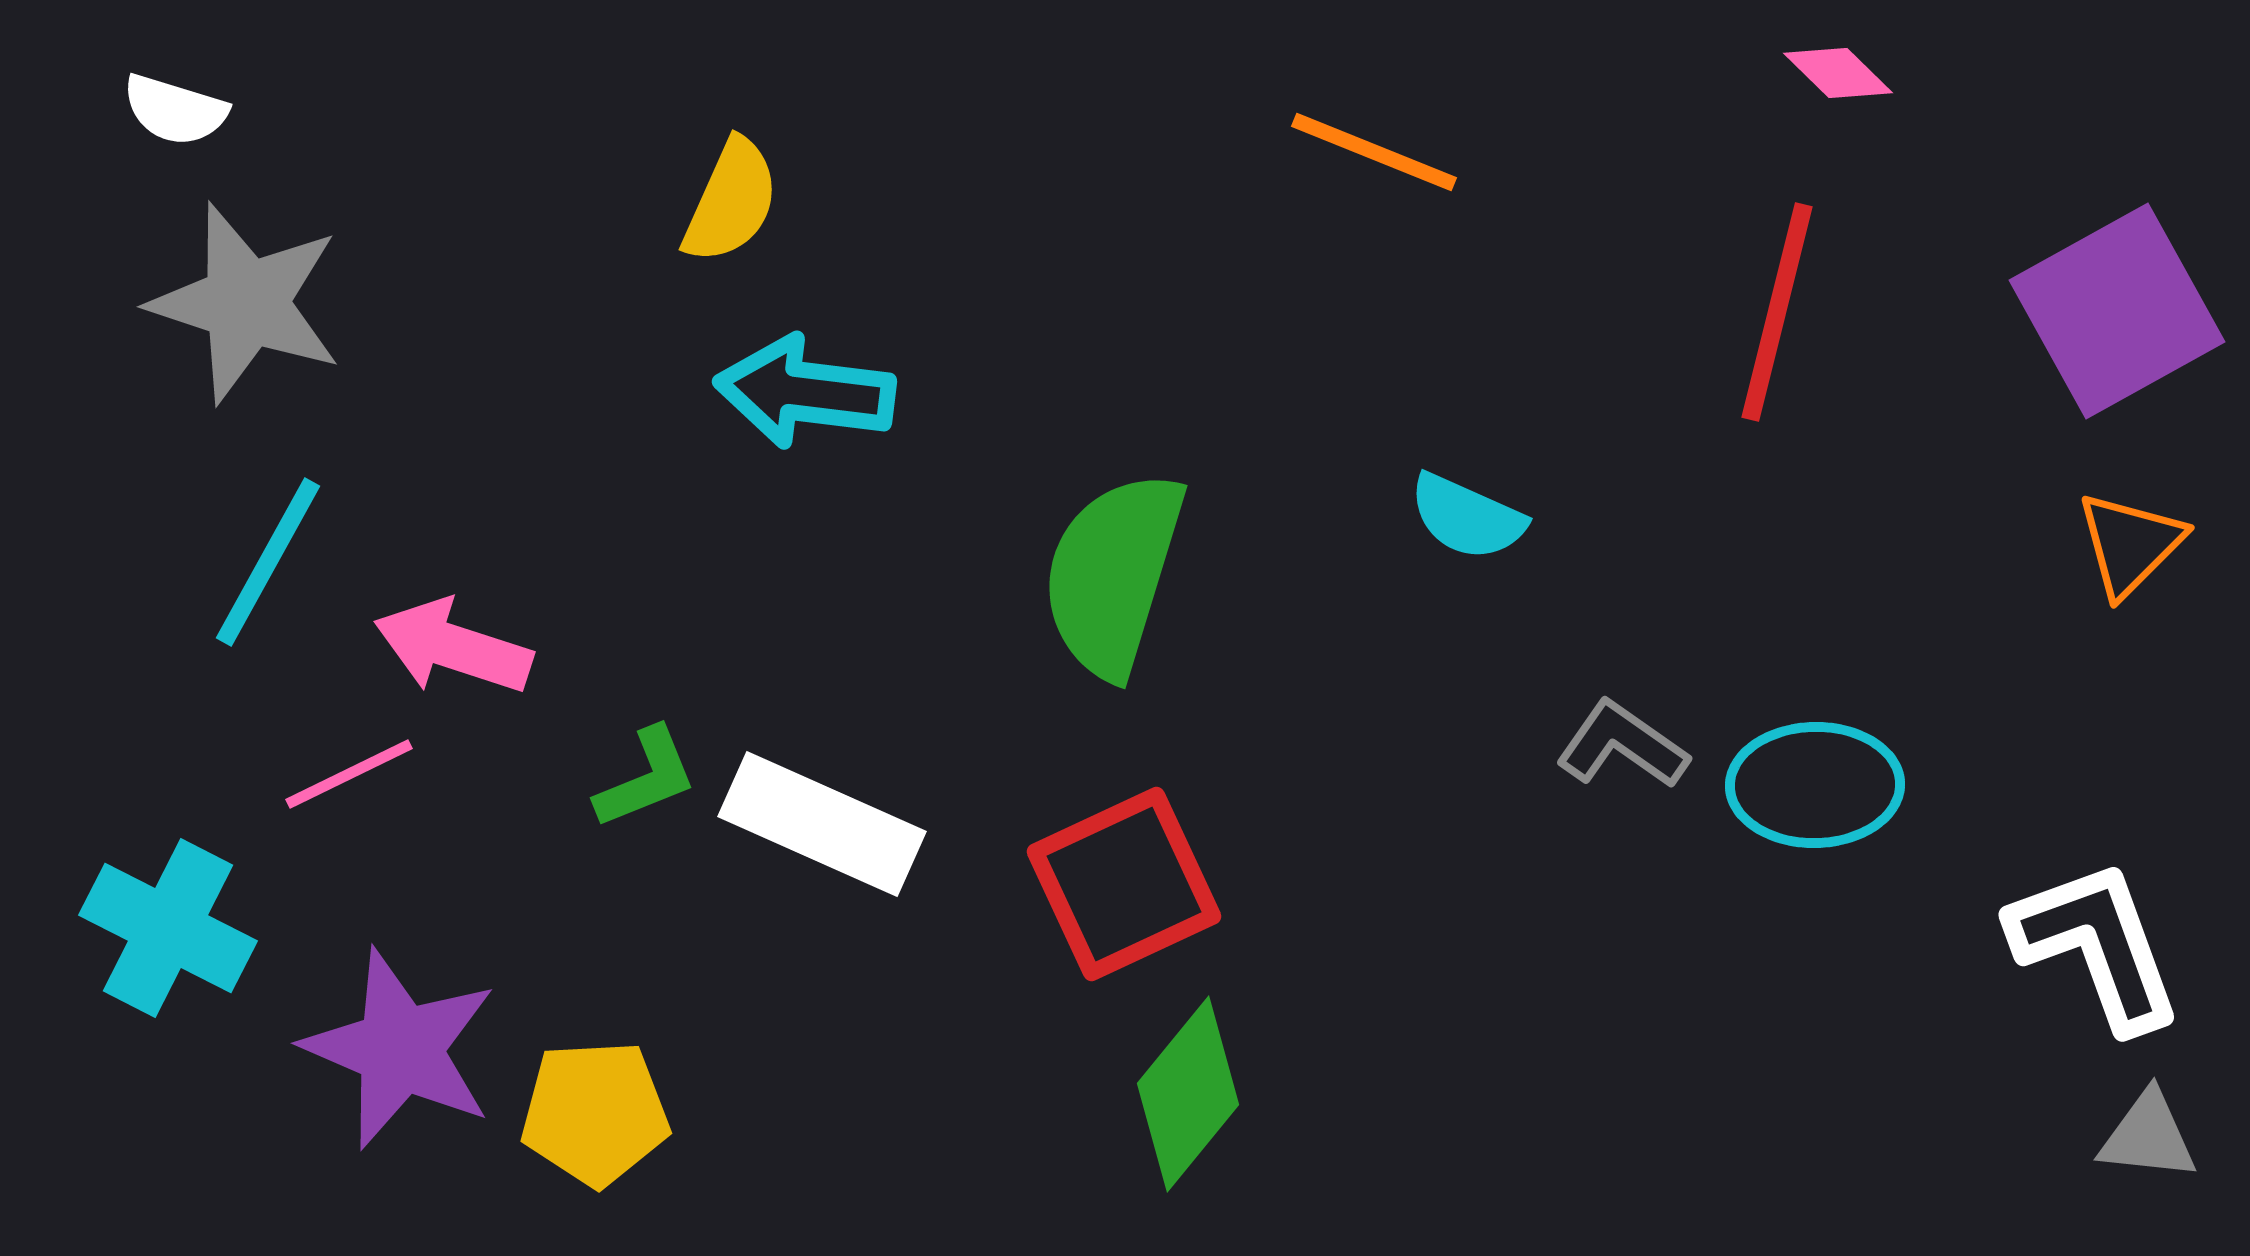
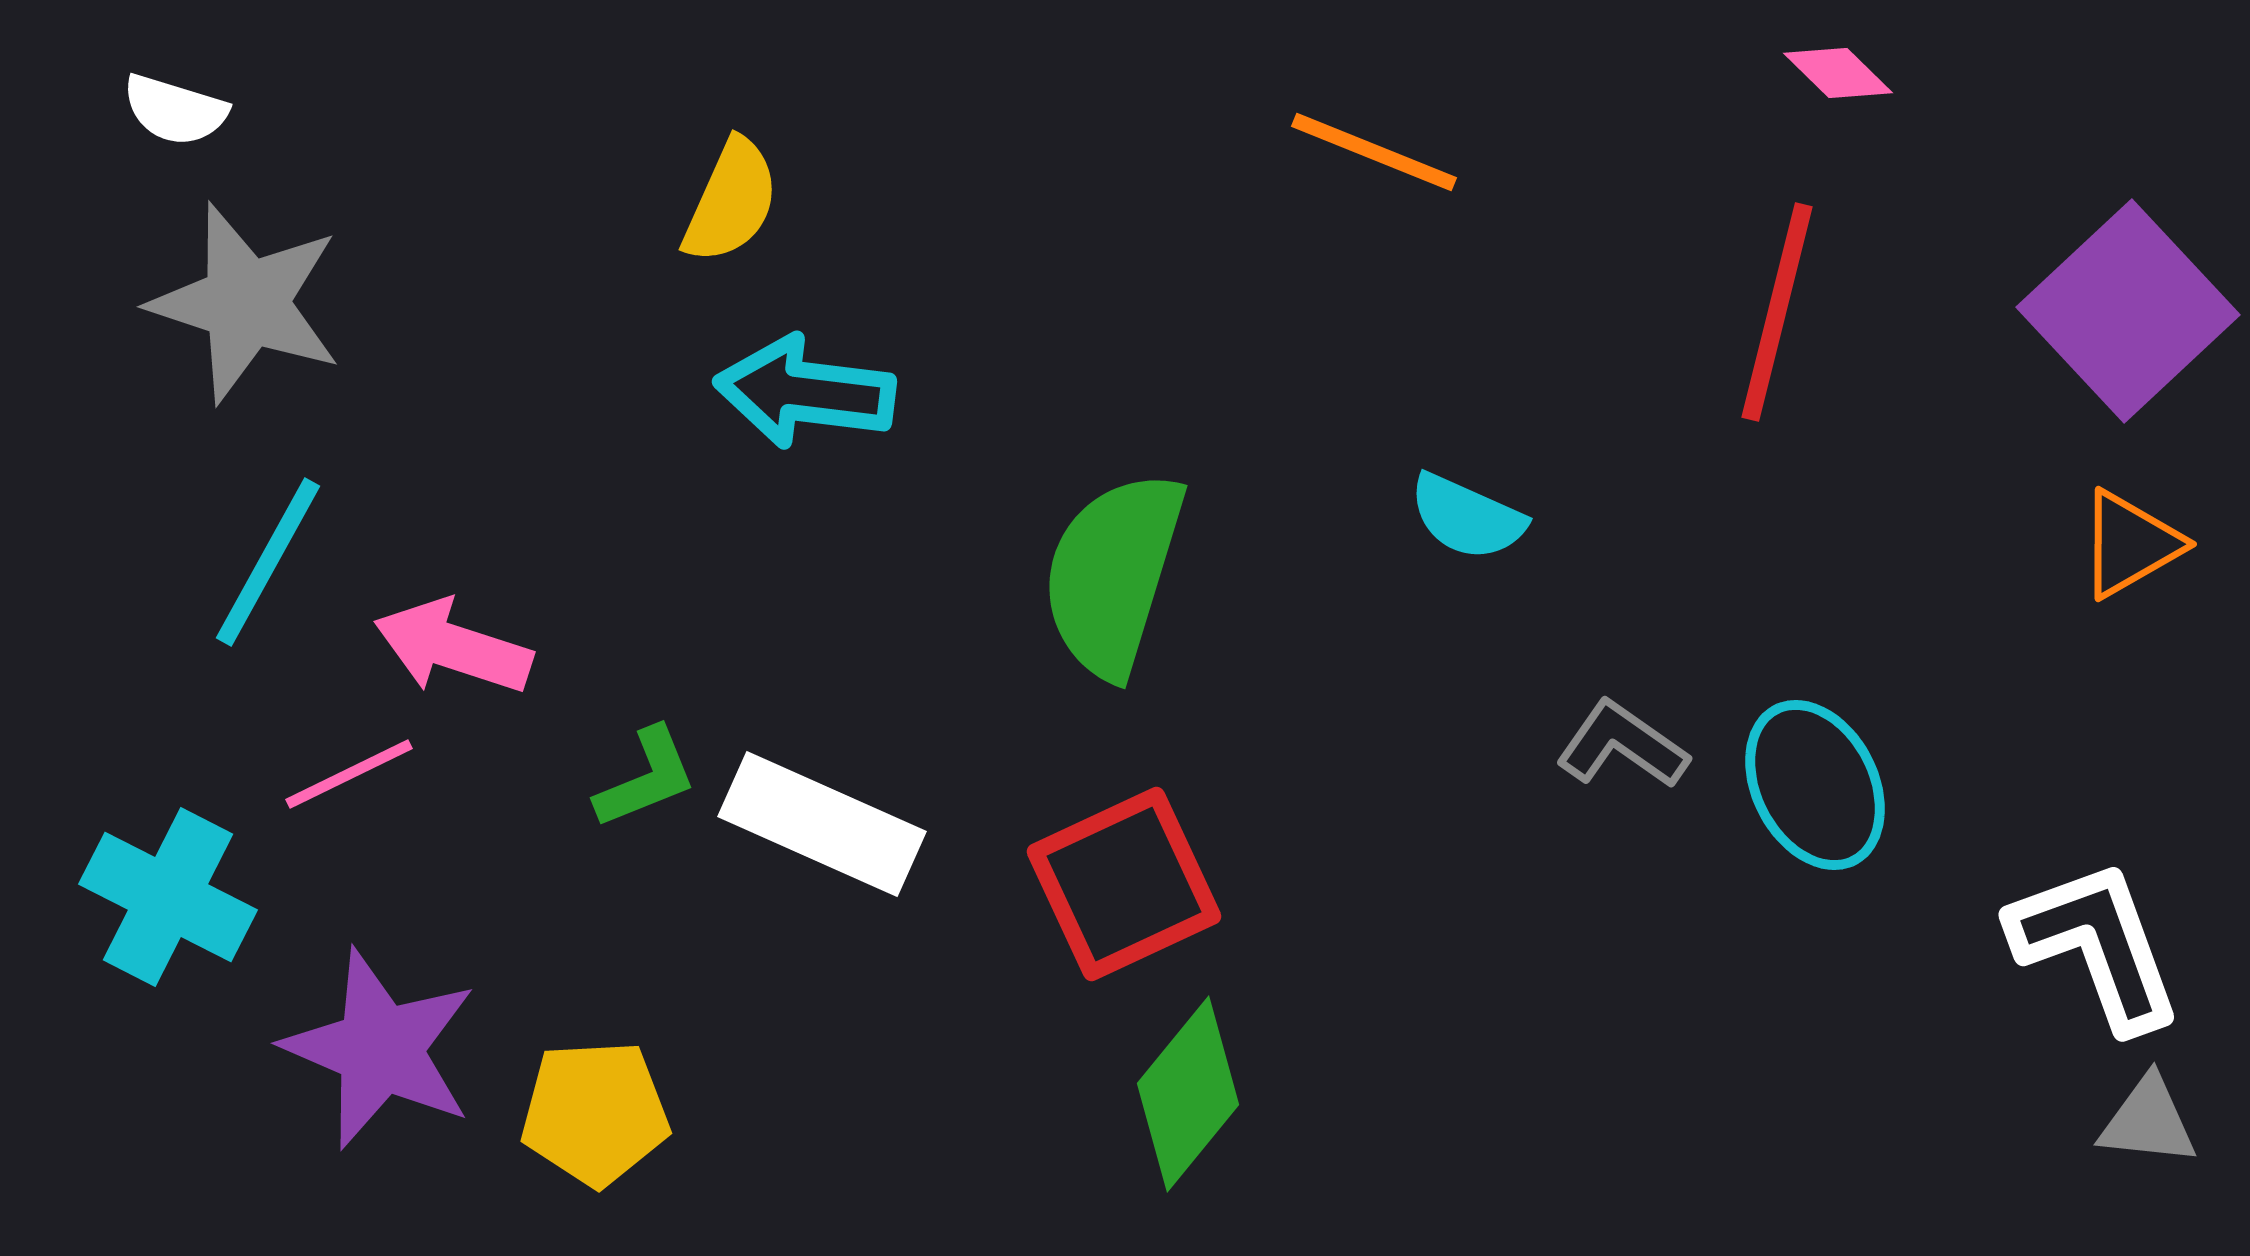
purple square: moved 11 px right; rotated 14 degrees counterclockwise
orange triangle: rotated 15 degrees clockwise
cyan ellipse: rotated 64 degrees clockwise
cyan cross: moved 31 px up
purple star: moved 20 px left
gray triangle: moved 15 px up
